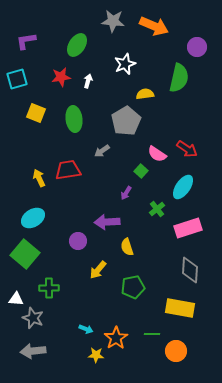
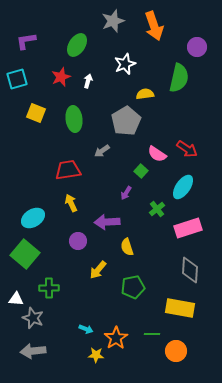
gray star at (113, 21): rotated 25 degrees counterclockwise
orange arrow at (154, 26): rotated 48 degrees clockwise
red star at (61, 77): rotated 12 degrees counterclockwise
yellow arrow at (39, 178): moved 32 px right, 25 px down
